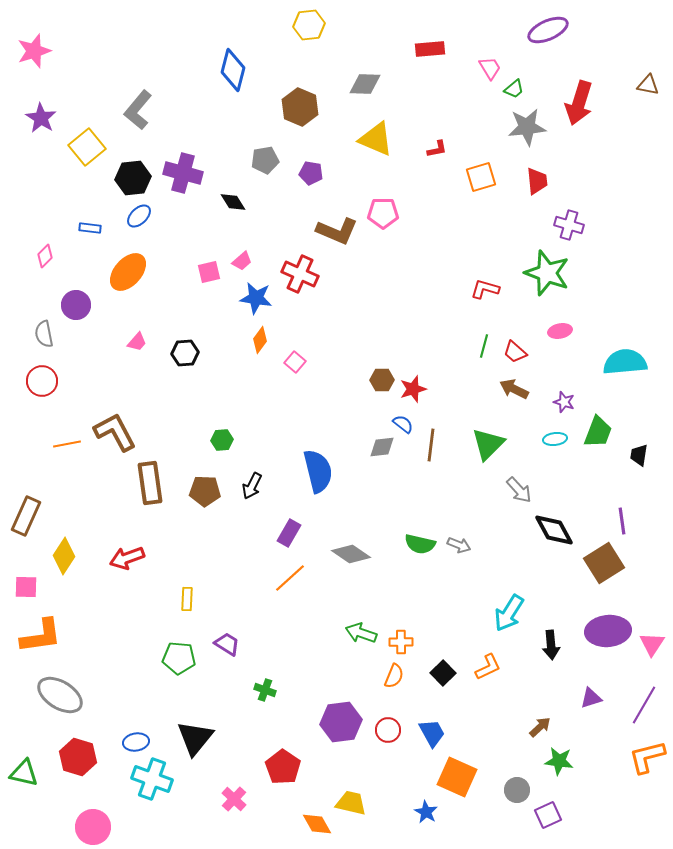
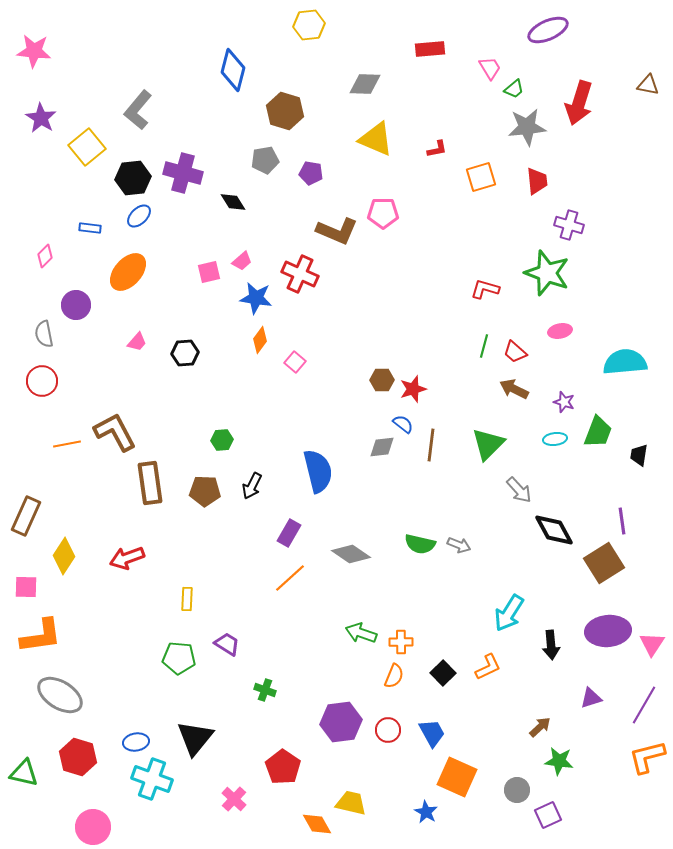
pink star at (34, 51): rotated 24 degrees clockwise
brown hexagon at (300, 107): moved 15 px left, 4 px down; rotated 6 degrees counterclockwise
